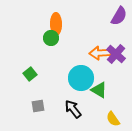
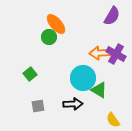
purple semicircle: moved 7 px left
orange ellipse: rotated 40 degrees counterclockwise
green circle: moved 2 px left, 1 px up
purple cross: rotated 12 degrees counterclockwise
cyan circle: moved 2 px right
black arrow: moved 5 px up; rotated 126 degrees clockwise
yellow semicircle: moved 1 px down
